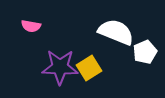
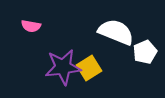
purple star: moved 3 px right; rotated 9 degrees counterclockwise
